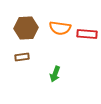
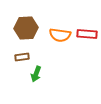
orange semicircle: moved 7 px down
green arrow: moved 19 px left
